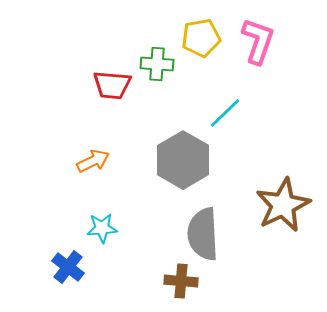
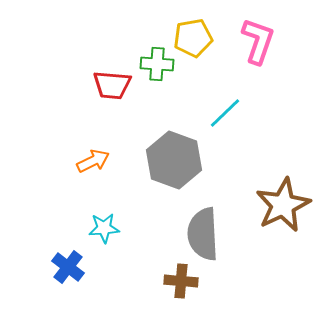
yellow pentagon: moved 8 px left
gray hexagon: moved 9 px left; rotated 10 degrees counterclockwise
cyan star: moved 2 px right
